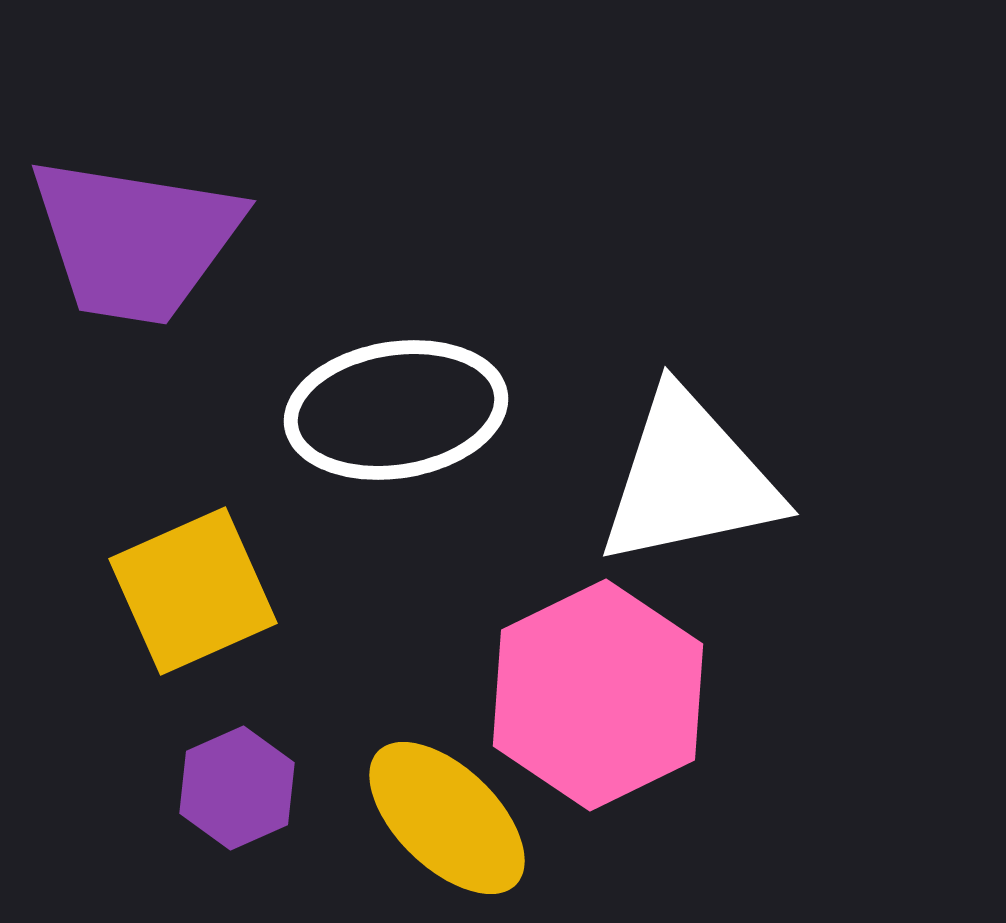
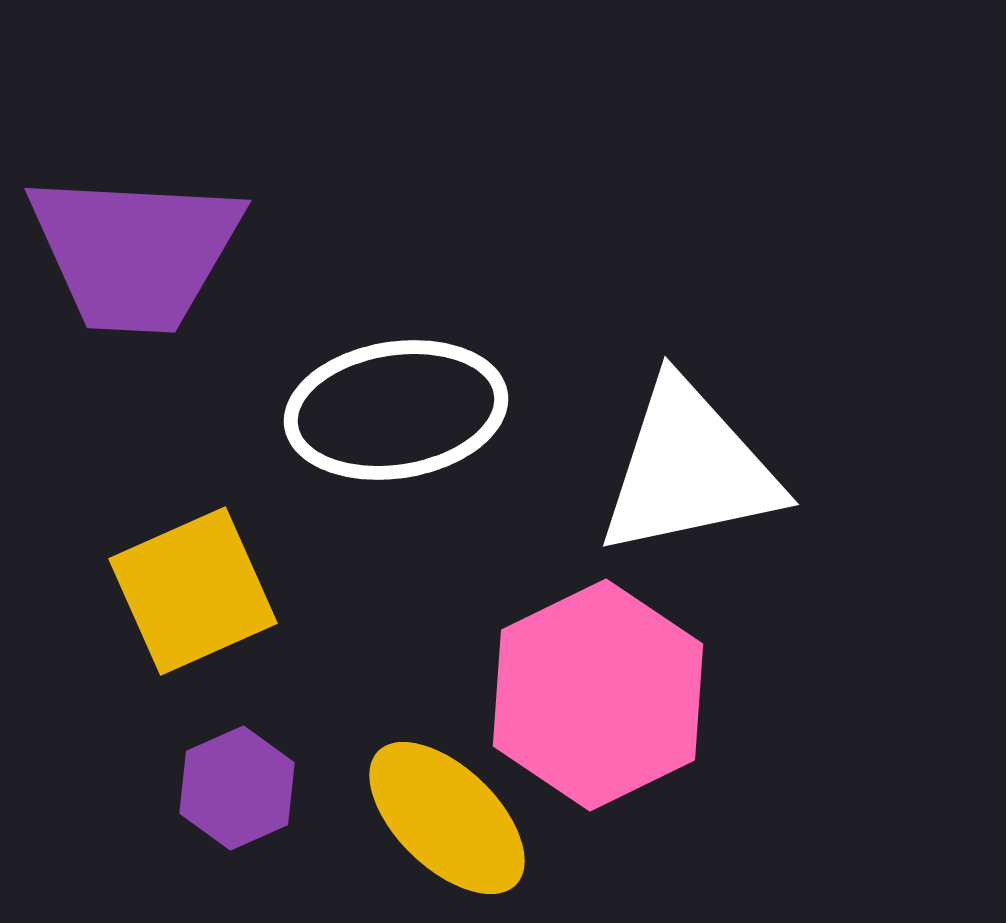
purple trapezoid: moved 12 px down; rotated 6 degrees counterclockwise
white triangle: moved 10 px up
